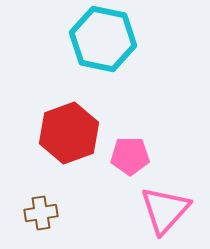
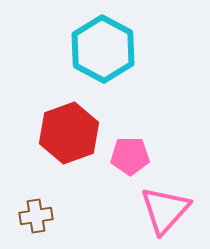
cyan hexagon: moved 10 px down; rotated 16 degrees clockwise
brown cross: moved 5 px left, 3 px down
